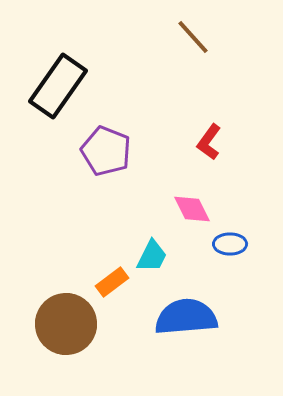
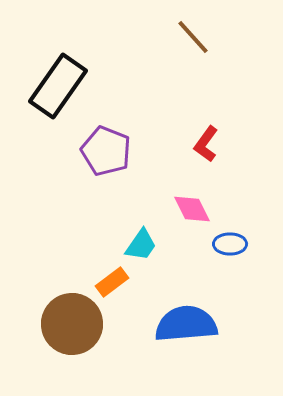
red L-shape: moved 3 px left, 2 px down
cyan trapezoid: moved 11 px left, 11 px up; rotated 9 degrees clockwise
blue semicircle: moved 7 px down
brown circle: moved 6 px right
